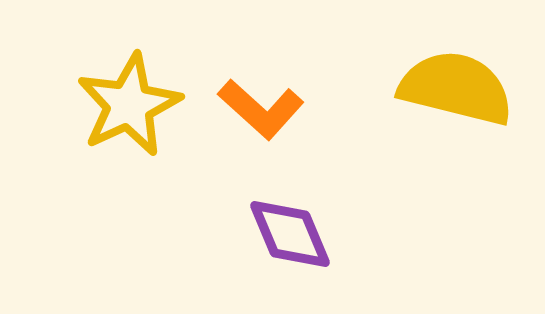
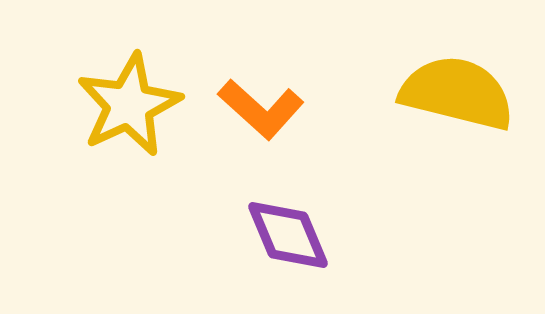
yellow semicircle: moved 1 px right, 5 px down
purple diamond: moved 2 px left, 1 px down
